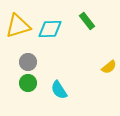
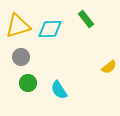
green rectangle: moved 1 px left, 2 px up
gray circle: moved 7 px left, 5 px up
